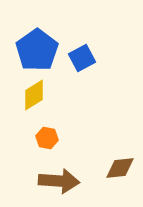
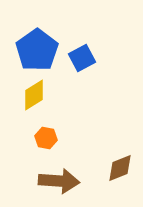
orange hexagon: moved 1 px left
brown diamond: rotated 16 degrees counterclockwise
